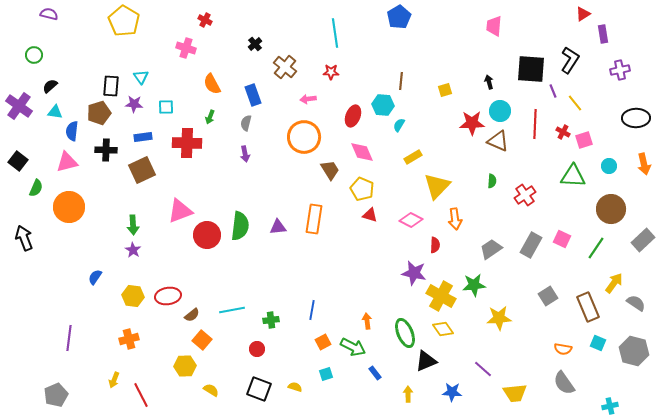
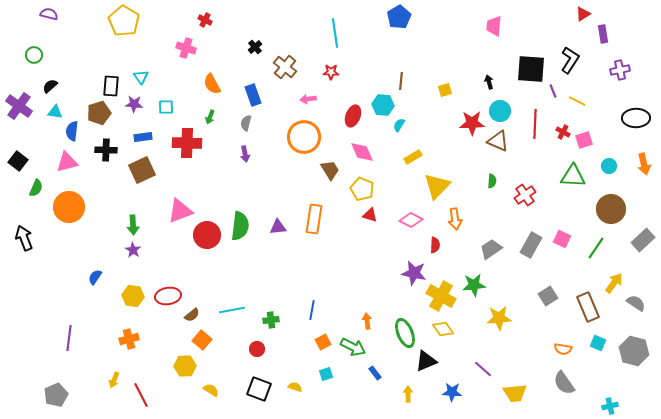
black cross at (255, 44): moved 3 px down
yellow line at (575, 103): moved 2 px right, 2 px up; rotated 24 degrees counterclockwise
